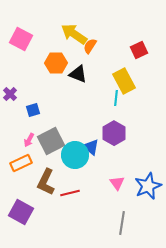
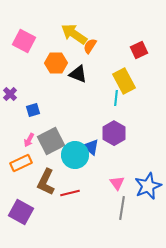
pink square: moved 3 px right, 2 px down
gray line: moved 15 px up
